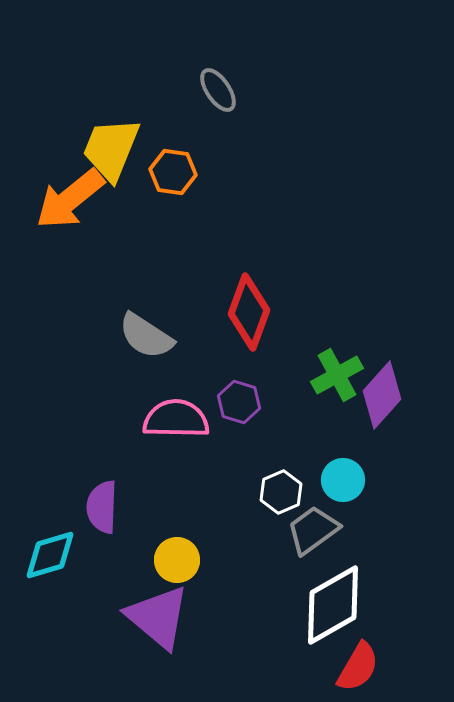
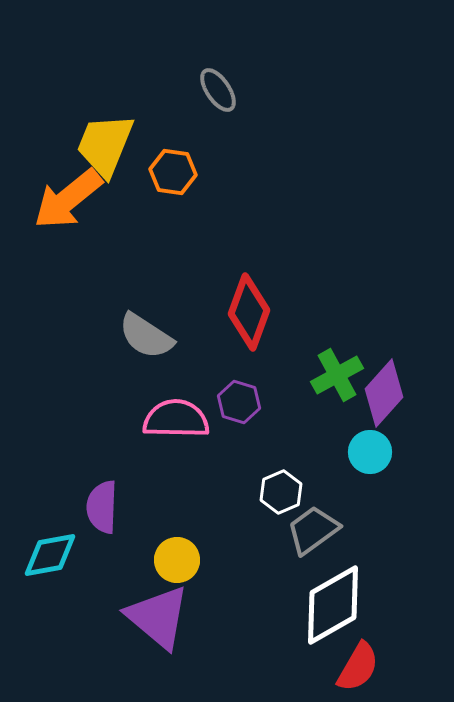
yellow trapezoid: moved 6 px left, 4 px up
orange arrow: moved 2 px left
purple diamond: moved 2 px right, 2 px up
cyan circle: moved 27 px right, 28 px up
cyan diamond: rotated 6 degrees clockwise
